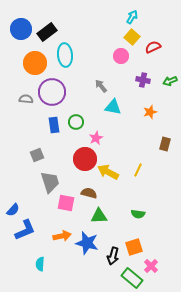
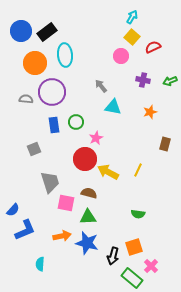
blue circle: moved 2 px down
gray square: moved 3 px left, 6 px up
green triangle: moved 11 px left, 1 px down
